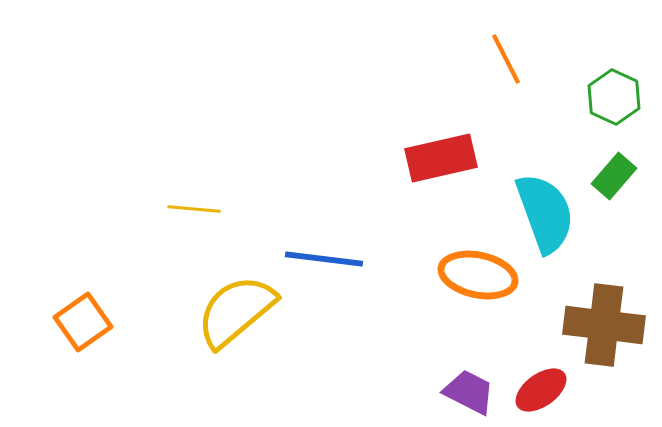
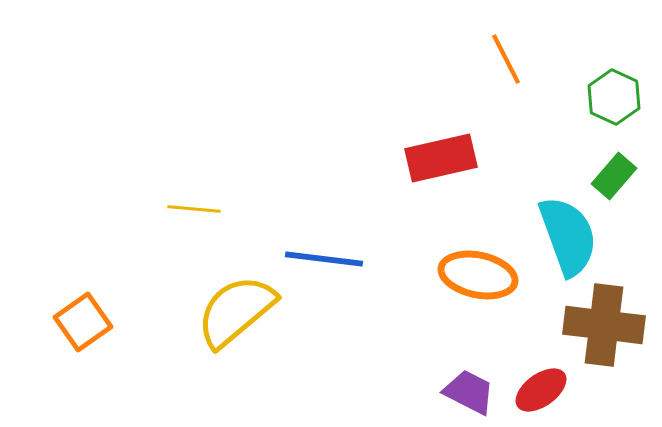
cyan semicircle: moved 23 px right, 23 px down
